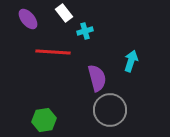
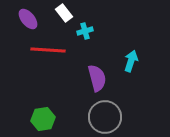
red line: moved 5 px left, 2 px up
gray circle: moved 5 px left, 7 px down
green hexagon: moved 1 px left, 1 px up
